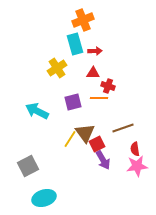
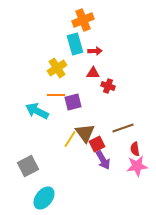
orange line: moved 43 px left, 3 px up
cyan ellipse: rotated 35 degrees counterclockwise
